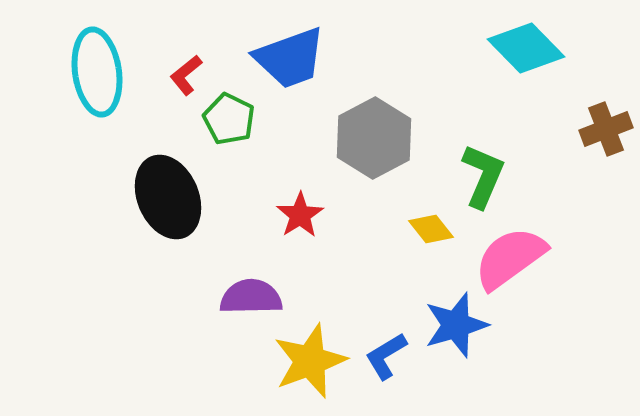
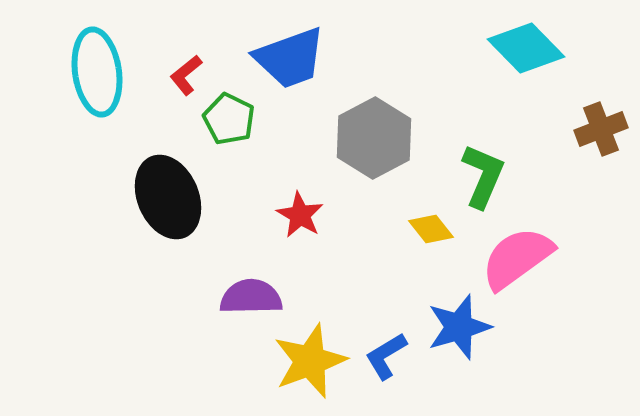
brown cross: moved 5 px left
red star: rotated 9 degrees counterclockwise
pink semicircle: moved 7 px right
blue star: moved 3 px right, 2 px down
